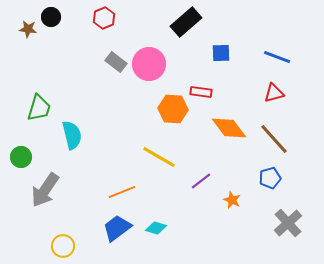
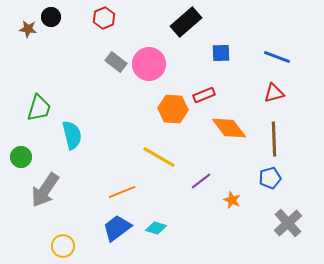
red rectangle: moved 3 px right, 3 px down; rotated 30 degrees counterclockwise
brown line: rotated 40 degrees clockwise
